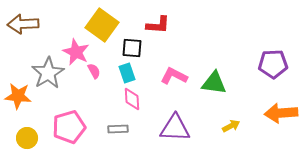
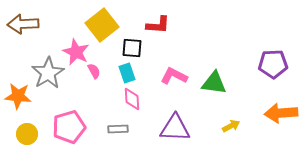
yellow square: rotated 16 degrees clockwise
yellow circle: moved 4 px up
